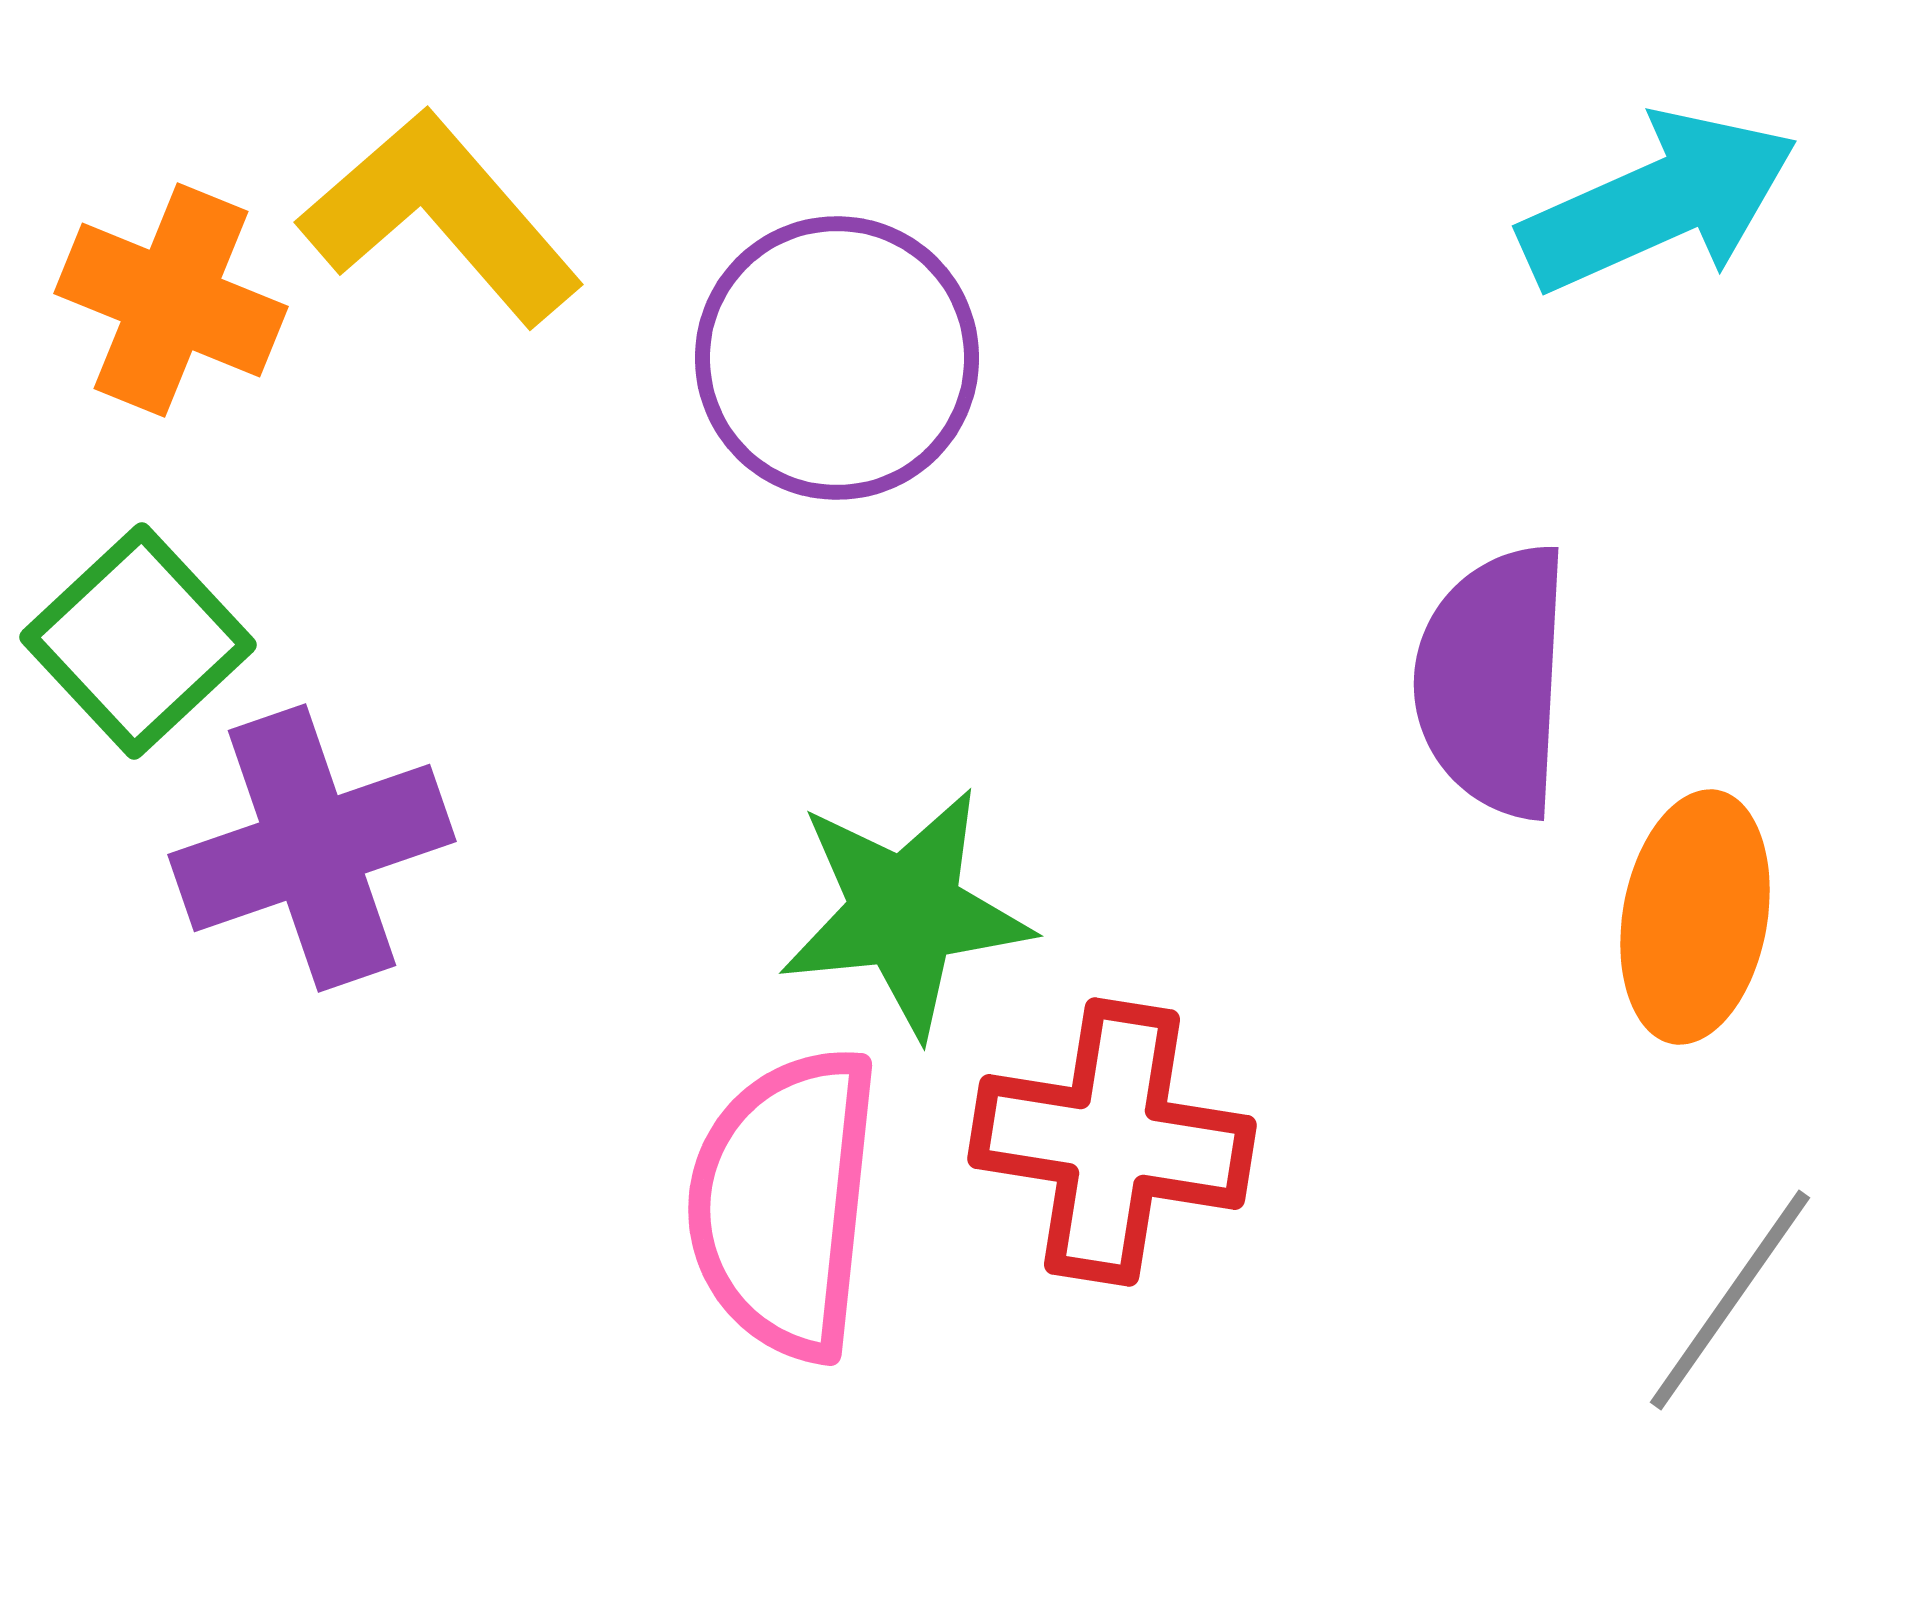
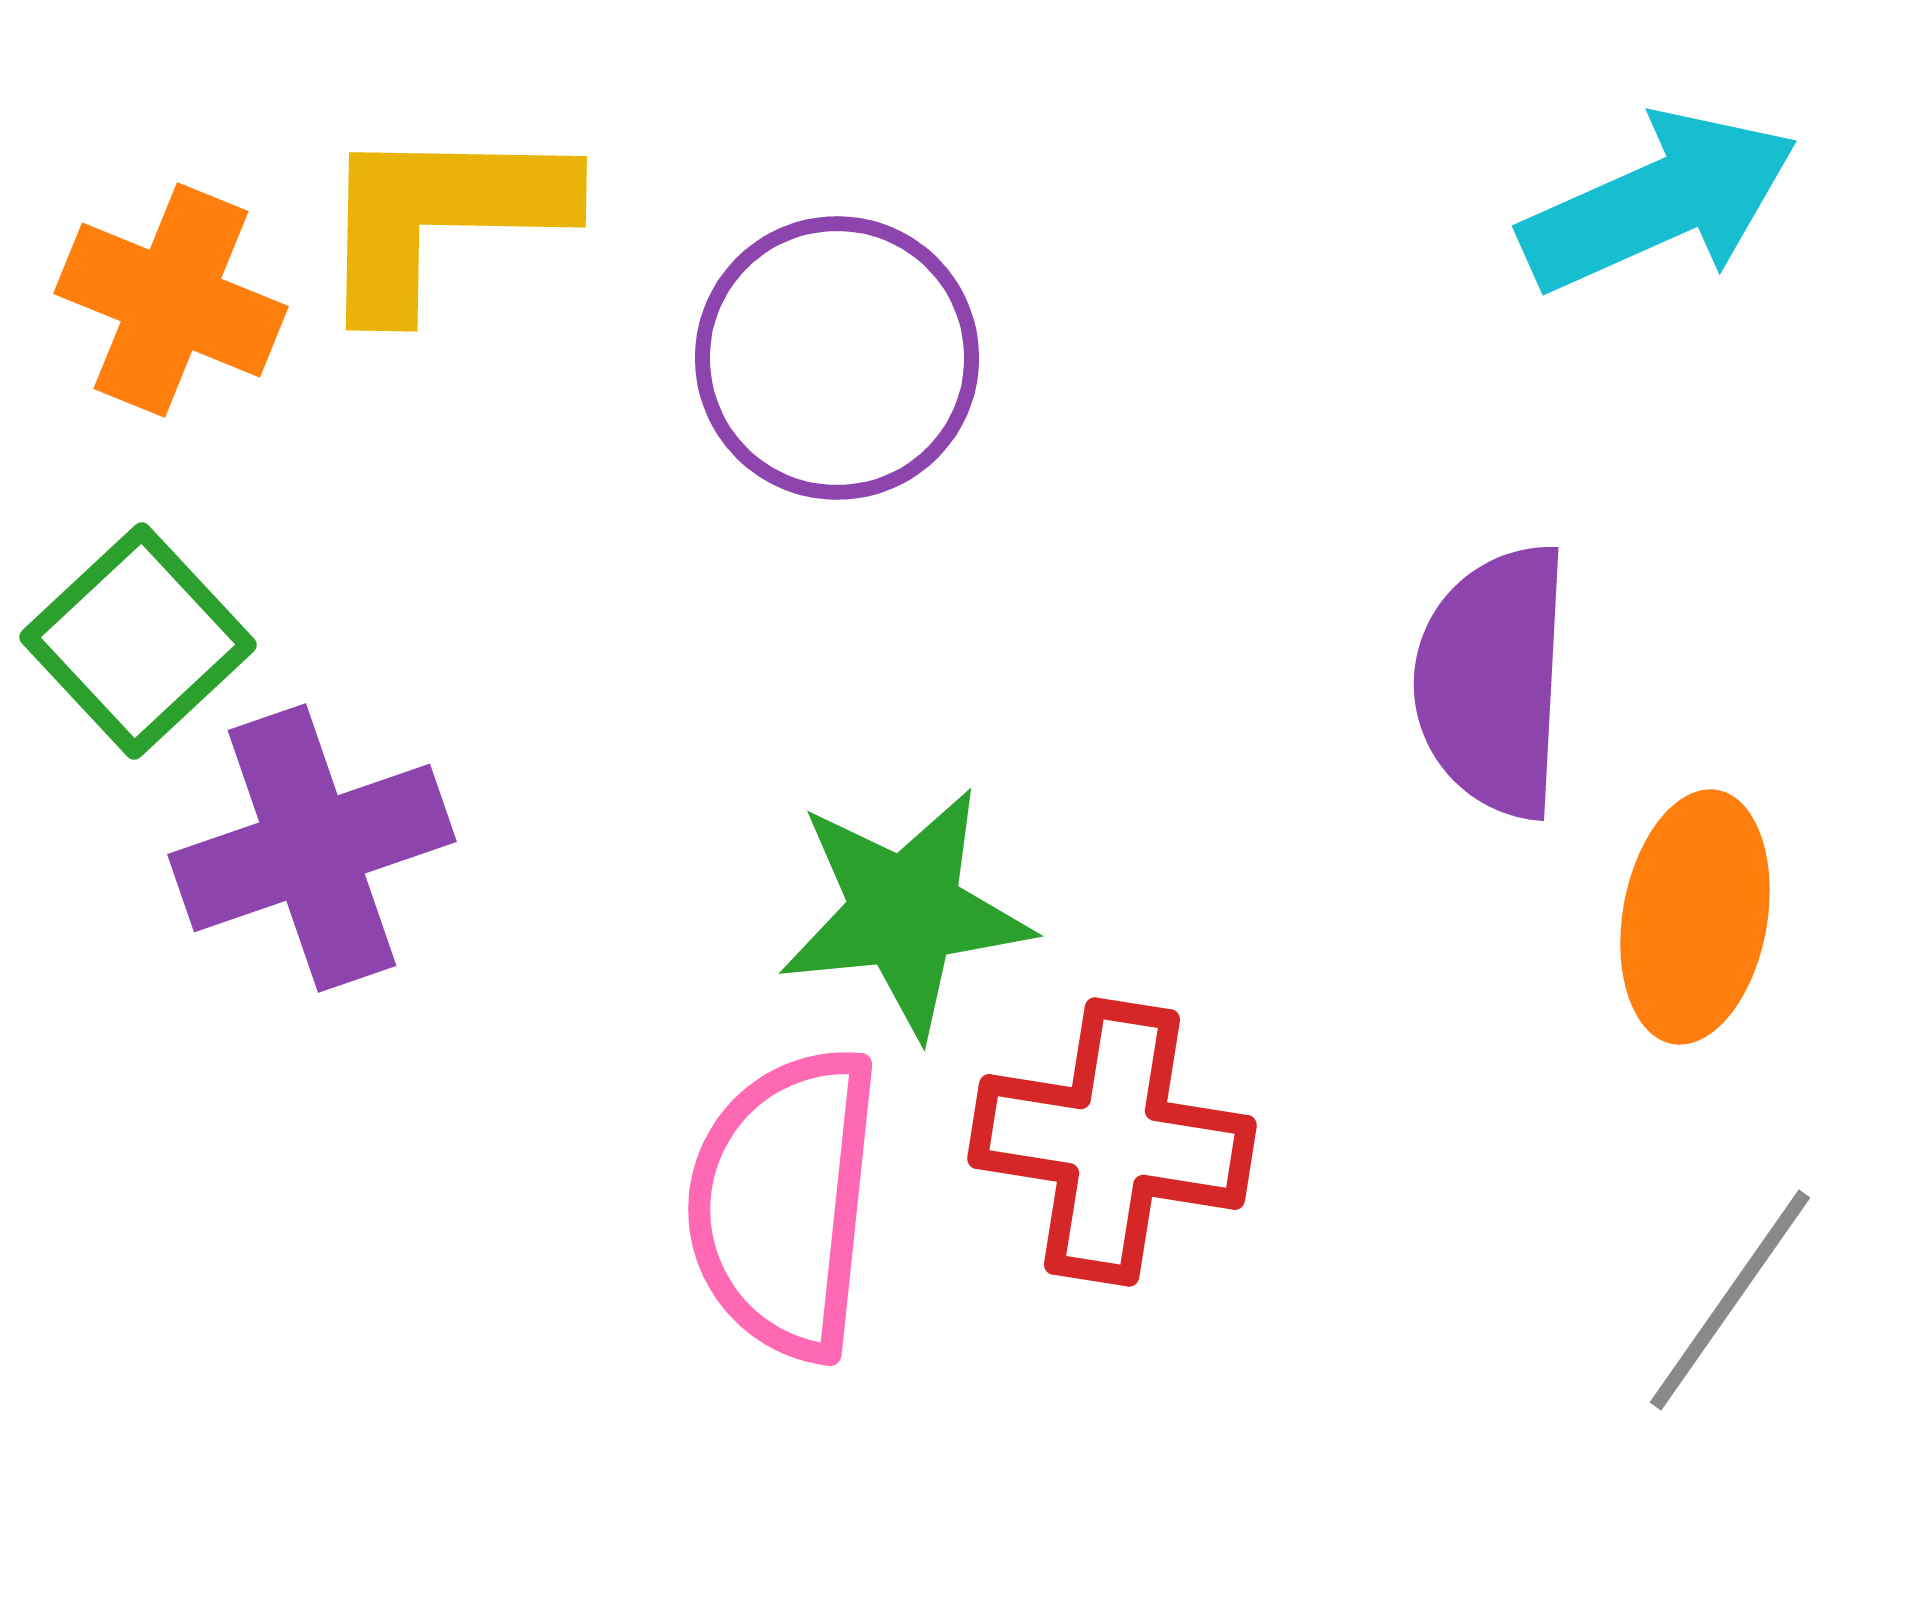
yellow L-shape: rotated 48 degrees counterclockwise
